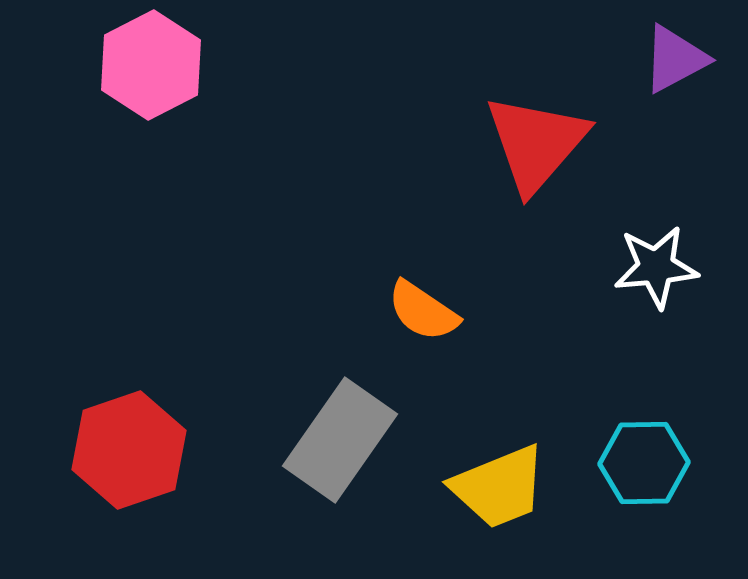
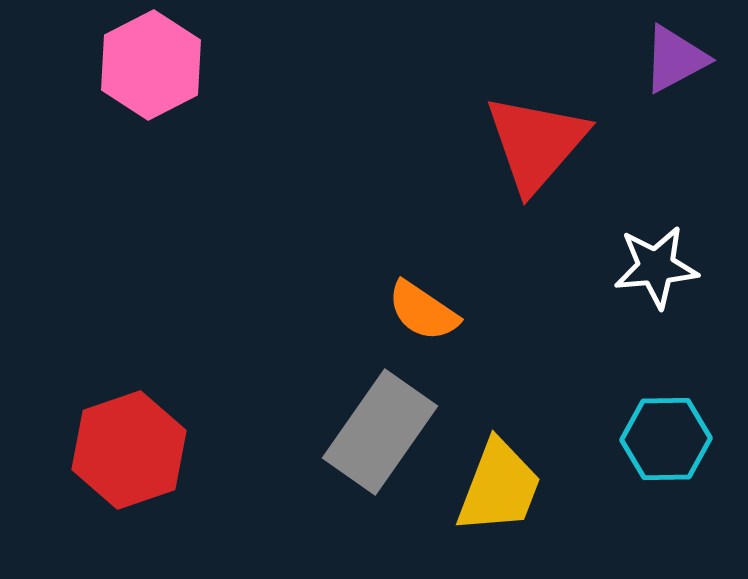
gray rectangle: moved 40 px right, 8 px up
cyan hexagon: moved 22 px right, 24 px up
yellow trapezoid: rotated 47 degrees counterclockwise
